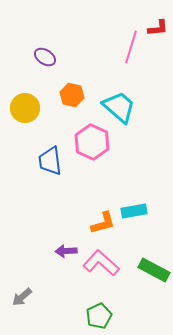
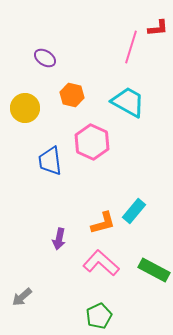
purple ellipse: moved 1 px down
cyan trapezoid: moved 9 px right, 5 px up; rotated 12 degrees counterclockwise
cyan rectangle: rotated 40 degrees counterclockwise
purple arrow: moved 7 px left, 12 px up; rotated 75 degrees counterclockwise
